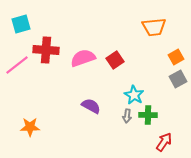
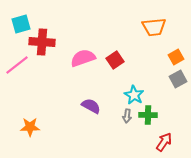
red cross: moved 4 px left, 8 px up
